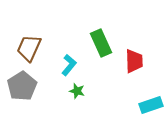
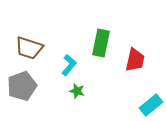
green rectangle: rotated 36 degrees clockwise
brown trapezoid: rotated 96 degrees counterclockwise
red trapezoid: moved 1 px right, 1 px up; rotated 15 degrees clockwise
gray pentagon: rotated 12 degrees clockwise
cyan rectangle: rotated 20 degrees counterclockwise
